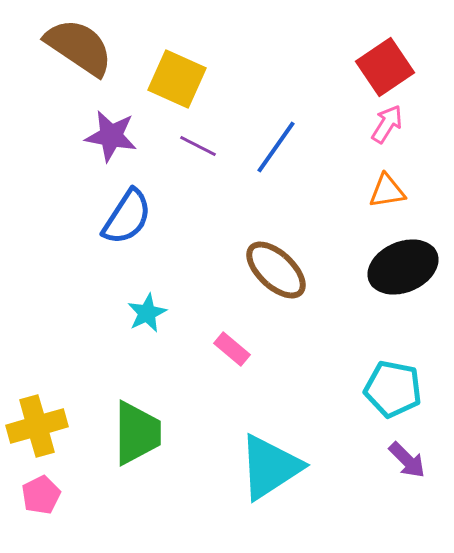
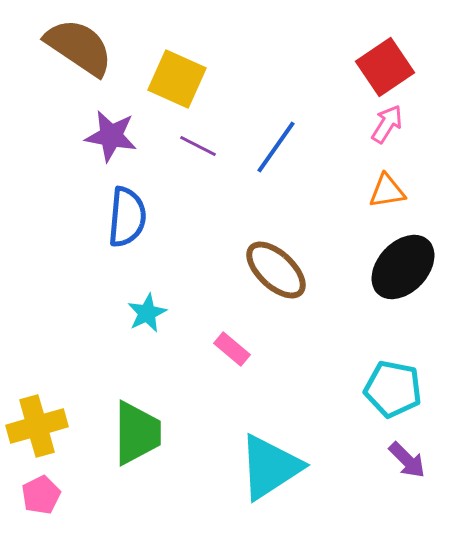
blue semicircle: rotated 28 degrees counterclockwise
black ellipse: rotated 24 degrees counterclockwise
